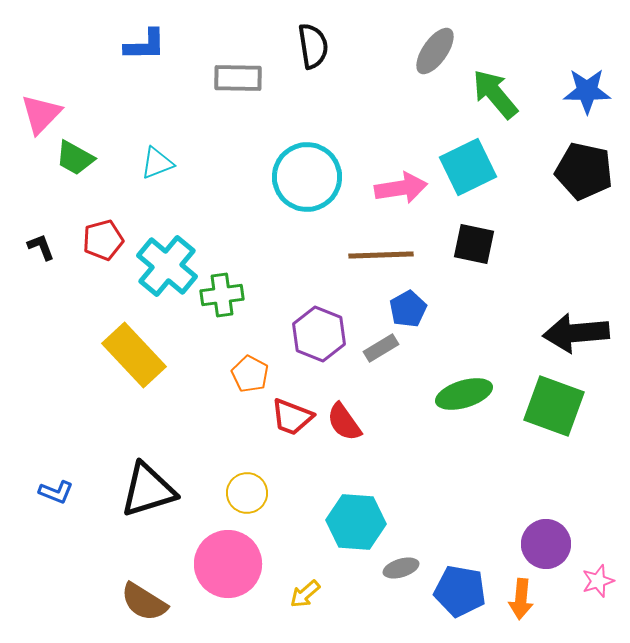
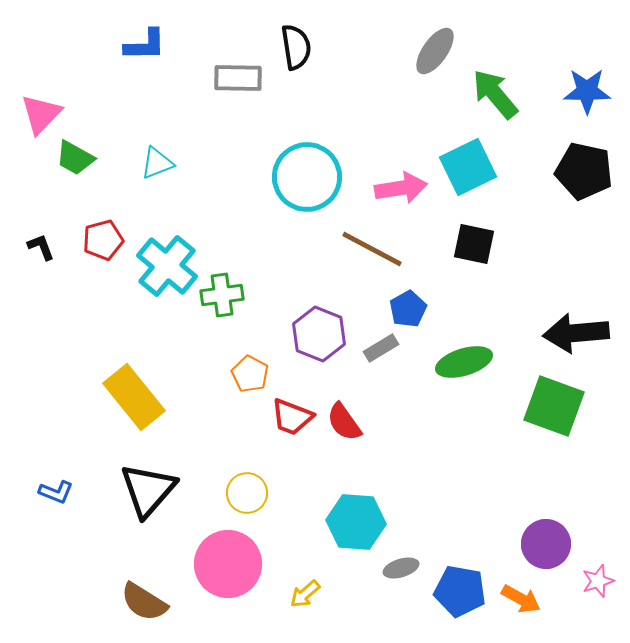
black semicircle at (313, 46): moved 17 px left, 1 px down
brown line at (381, 255): moved 9 px left, 6 px up; rotated 30 degrees clockwise
yellow rectangle at (134, 355): moved 42 px down; rotated 4 degrees clockwise
green ellipse at (464, 394): moved 32 px up
black triangle at (148, 490): rotated 32 degrees counterclockwise
orange arrow at (521, 599): rotated 66 degrees counterclockwise
